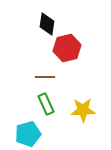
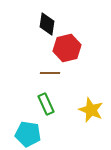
brown line: moved 5 px right, 4 px up
yellow star: moved 8 px right; rotated 25 degrees clockwise
cyan pentagon: rotated 25 degrees clockwise
